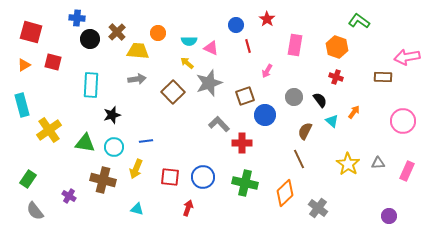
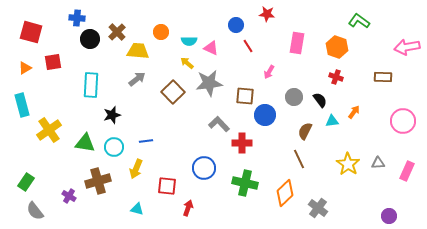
red star at (267, 19): moved 5 px up; rotated 28 degrees counterclockwise
orange circle at (158, 33): moved 3 px right, 1 px up
pink rectangle at (295, 45): moved 2 px right, 2 px up
red line at (248, 46): rotated 16 degrees counterclockwise
pink arrow at (407, 57): moved 10 px up
red square at (53, 62): rotated 24 degrees counterclockwise
orange triangle at (24, 65): moved 1 px right, 3 px down
pink arrow at (267, 71): moved 2 px right, 1 px down
gray arrow at (137, 79): rotated 30 degrees counterclockwise
gray star at (209, 83): rotated 12 degrees clockwise
brown square at (245, 96): rotated 24 degrees clockwise
cyan triangle at (332, 121): rotated 48 degrees counterclockwise
red square at (170, 177): moved 3 px left, 9 px down
blue circle at (203, 177): moved 1 px right, 9 px up
green rectangle at (28, 179): moved 2 px left, 3 px down
brown cross at (103, 180): moved 5 px left, 1 px down; rotated 30 degrees counterclockwise
